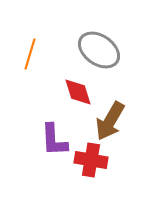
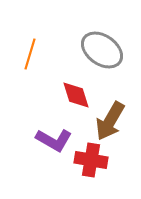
gray ellipse: moved 3 px right
red diamond: moved 2 px left, 3 px down
purple L-shape: rotated 57 degrees counterclockwise
